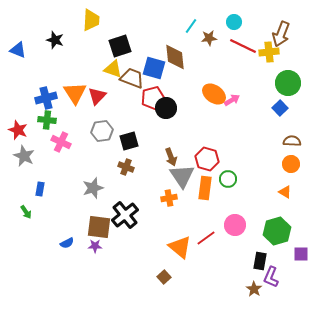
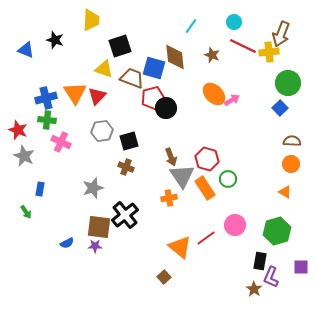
brown star at (209, 38): moved 3 px right, 17 px down; rotated 28 degrees clockwise
blue triangle at (18, 50): moved 8 px right
yellow triangle at (113, 69): moved 9 px left
orange ellipse at (214, 94): rotated 10 degrees clockwise
orange rectangle at (205, 188): rotated 40 degrees counterclockwise
purple square at (301, 254): moved 13 px down
